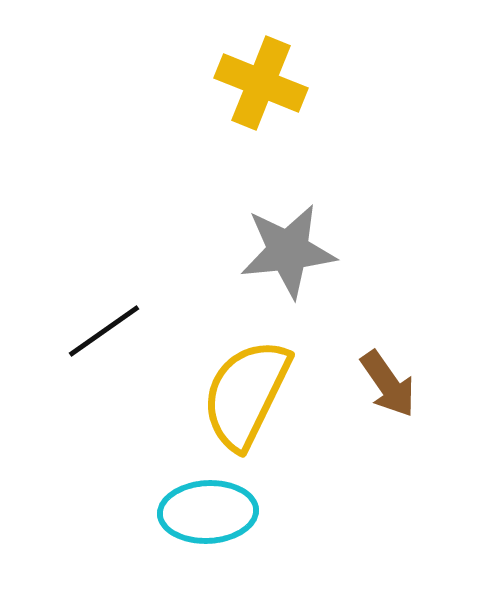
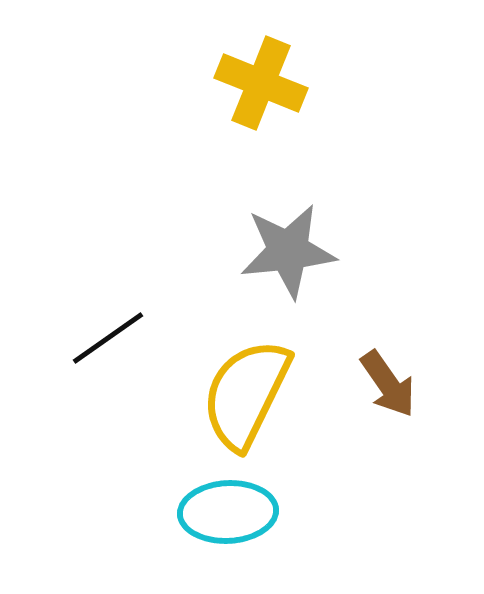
black line: moved 4 px right, 7 px down
cyan ellipse: moved 20 px right
